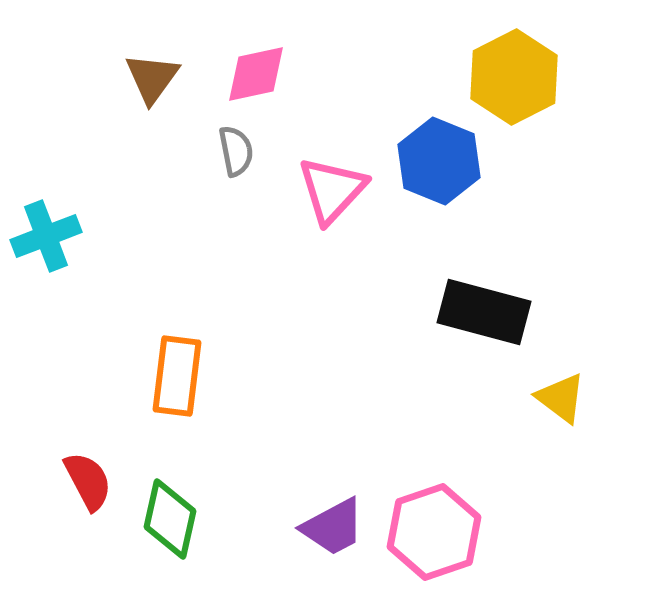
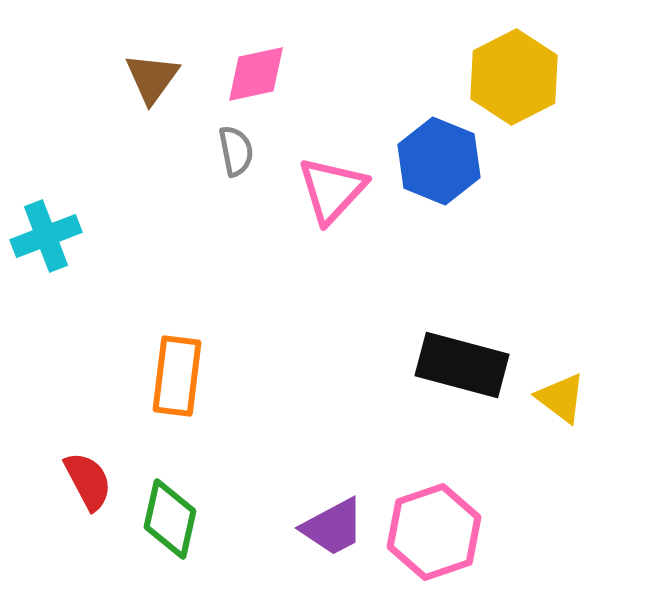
black rectangle: moved 22 px left, 53 px down
